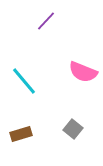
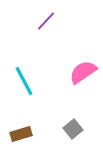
pink semicircle: rotated 124 degrees clockwise
cyan line: rotated 12 degrees clockwise
gray square: rotated 12 degrees clockwise
